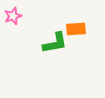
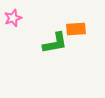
pink star: moved 2 px down
